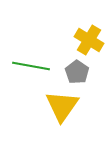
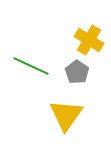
green line: rotated 15 degrees clockwise
yellow triangle: moved 4 px right, 9 px down
